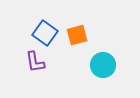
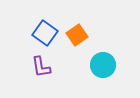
orange square: rotated 20 degrees counterclockwise
purple L-shape: moved 6 px right, 5 px down
